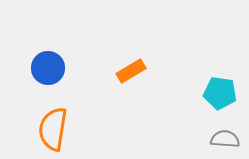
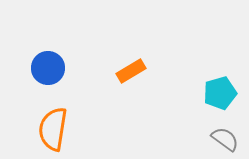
cyan pentagon: rotated 24 degrees counterclockwise
gray semicircle: rotated 32 degrees clockwise
